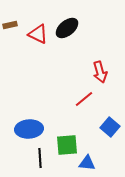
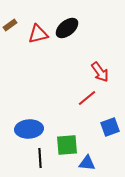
brown rectangle: rotated 24 degrees counterclockwise
red triangle: rotated 40 degrees counterclockwise
red arrow: rotated 20 degrees counterclockwise
red line: moved 3 px right, 1 px up
blue square: rotated 30 degrees clockwise
